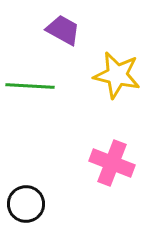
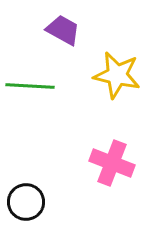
black circle: moved 2 px up
